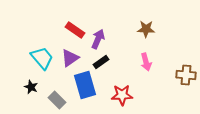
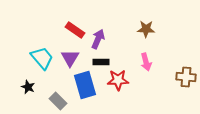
purple triangle: rotated 24 degrees counterclockwise
black rectangle: rotated 35 degrees clockwise
brown cross: moved 2 px down
black star: moved 3 px left
red star: moved 4 px left, 15 px up
gray rectangle: moved 1 px right, 1 px down
